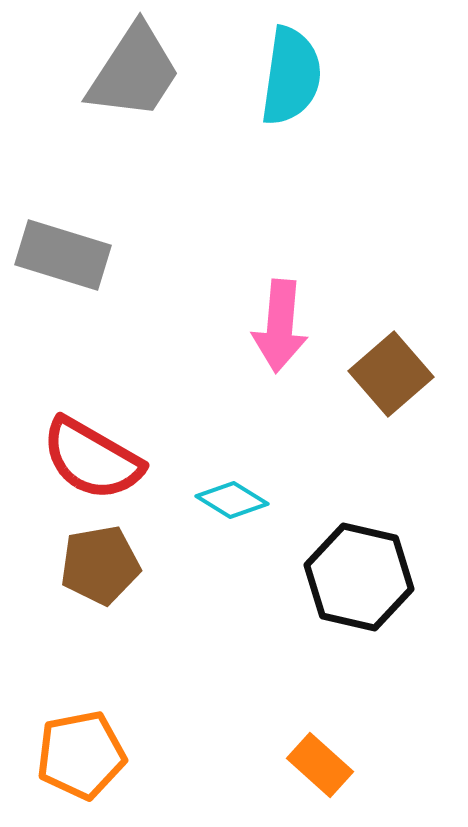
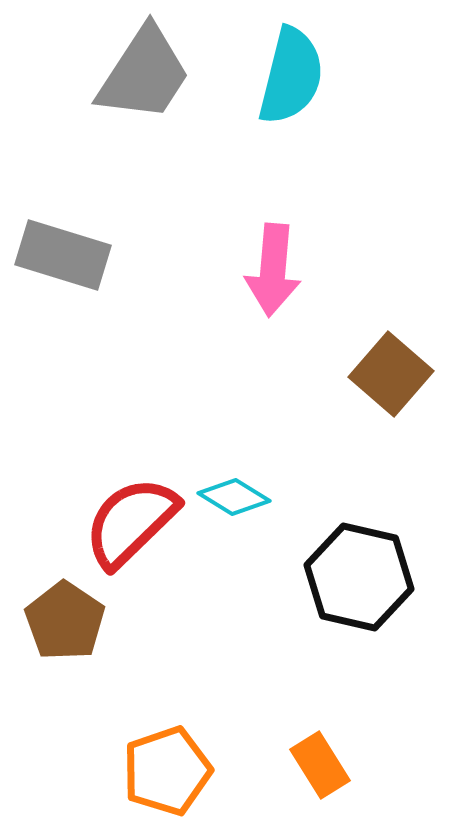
gray trapezoid: moved 10 px right, 2 px down
cyan semicircle: rotated 6 degrees clockwise
pink arrow: moved 7 px left, 56 px up
brown square: rotated 8 degrees counterclockwise
red semicircle: moved 39 px right, 63 px down; rotated 106 degrees clockwise
cyan diamond: moved 2 px right, 3 px up
brown pentagon: moved 35 px left, 56 px down; rotated 28 degrees counterclockwise
orange pentagon: moved 86 px right, 16 px down; rotated 8 degrees counterclockwise
orange rectangle: rotated 16 degrees clockwise
